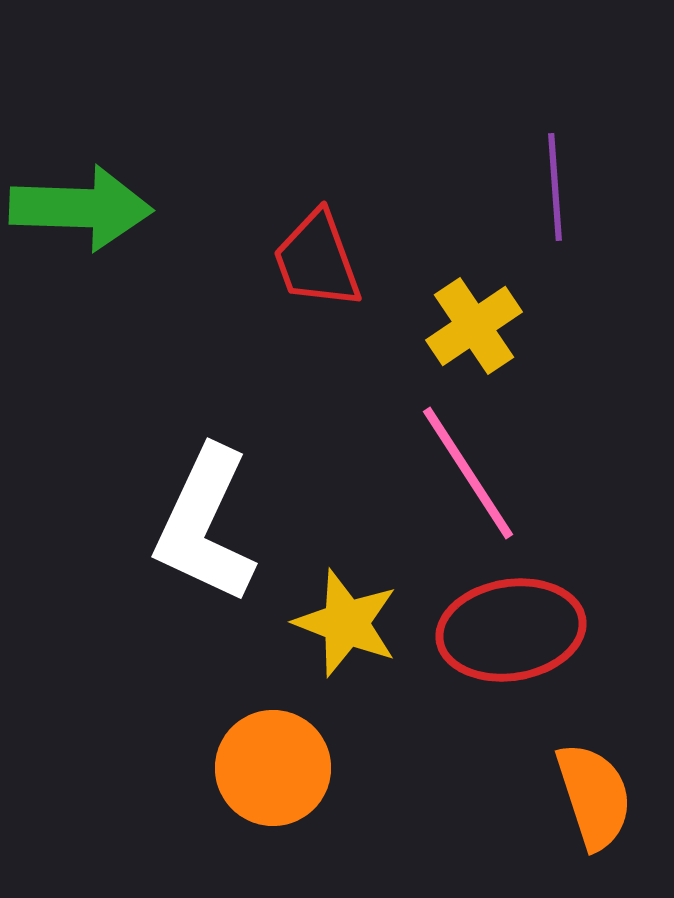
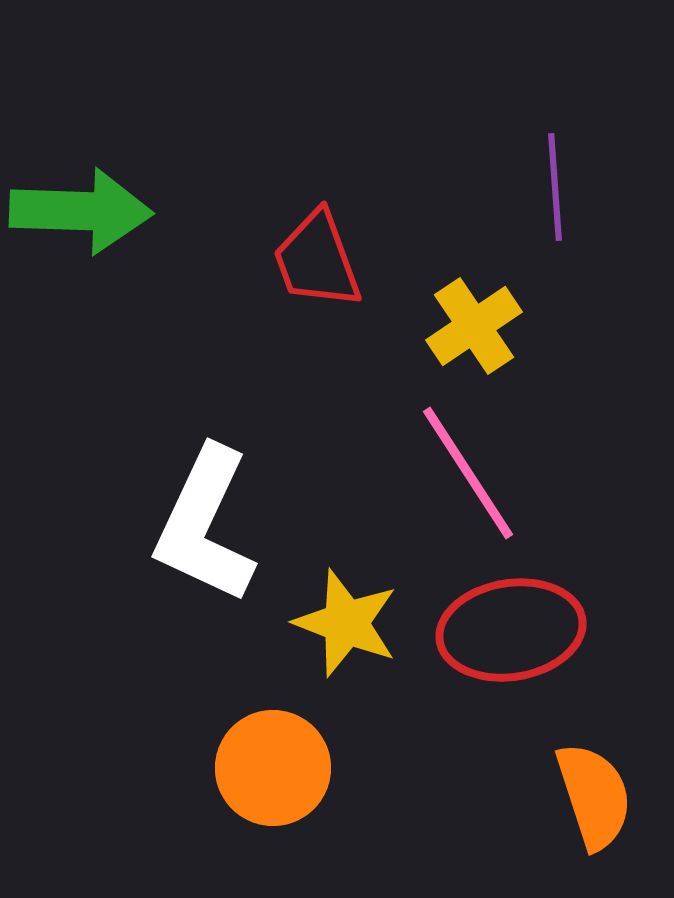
green arrow: moved 3 px down
